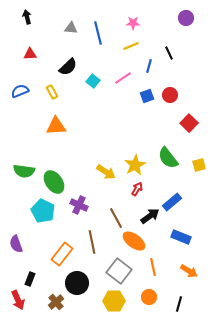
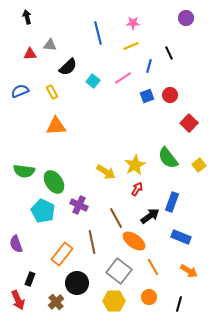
gray triangle at (71, 28): moved 21 px left, 17 px down
yellow square at (199, 165): rotated 24 degrees counterclockwise
blue rectangle at (172, 202): rotated 30 degrees counterclockwise
orange line at (153, 267): rotated 18 degrees counterclockwise
